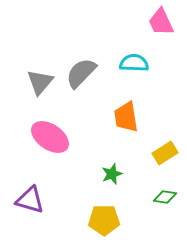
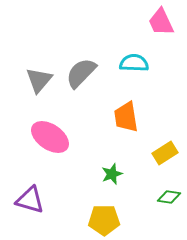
gray triangle: moved 1 px left, 2 px up
green diamond: moved 4 px right
